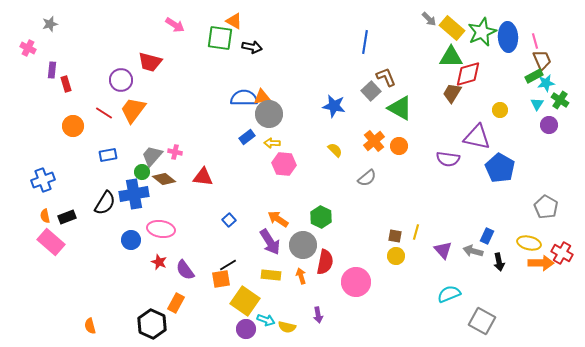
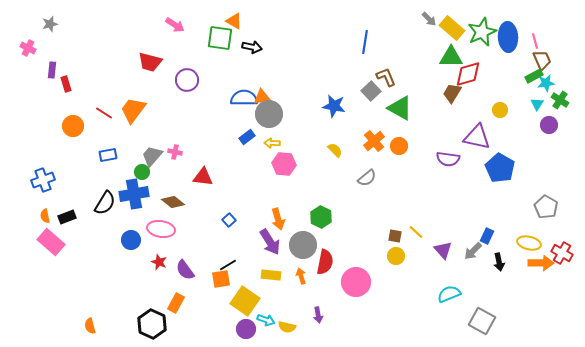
purple circle at (121, 80): moved 66 px right
brown diamond at (164, 179): moved 9 px right, 23 px down
orange arrow at (278, 219): rotated 140 degrees counterclockwise
yellow line at (416, 232): rotated 63 degrees counterclockwise
gray arrow at (473, 251): rotated 60 degrees counterclockwise
